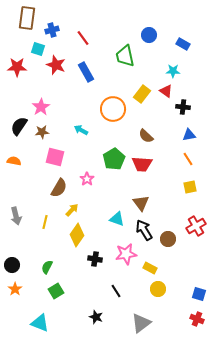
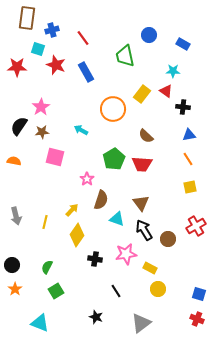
brown semicircle at (59, 188): moved 42 px right, 12 px down; rotated 12 degrees counterclockwise
